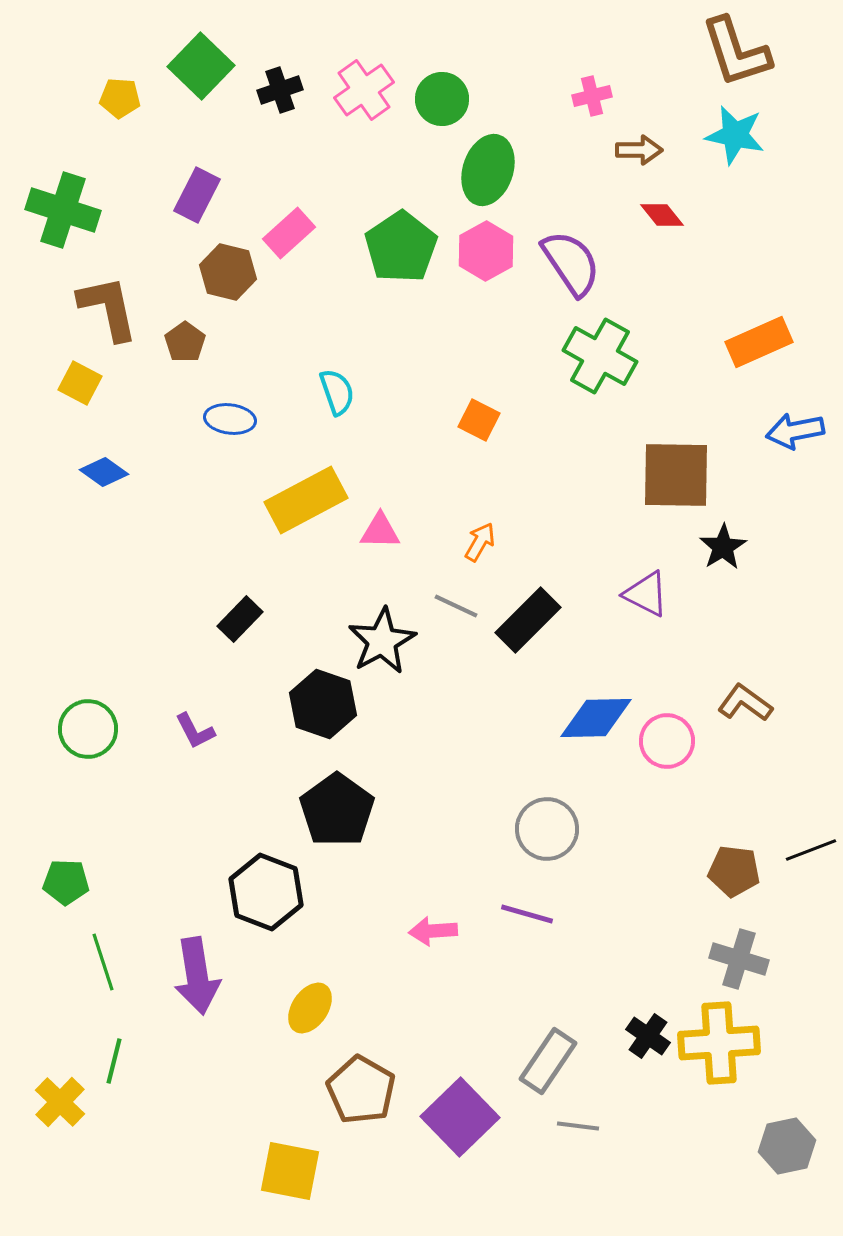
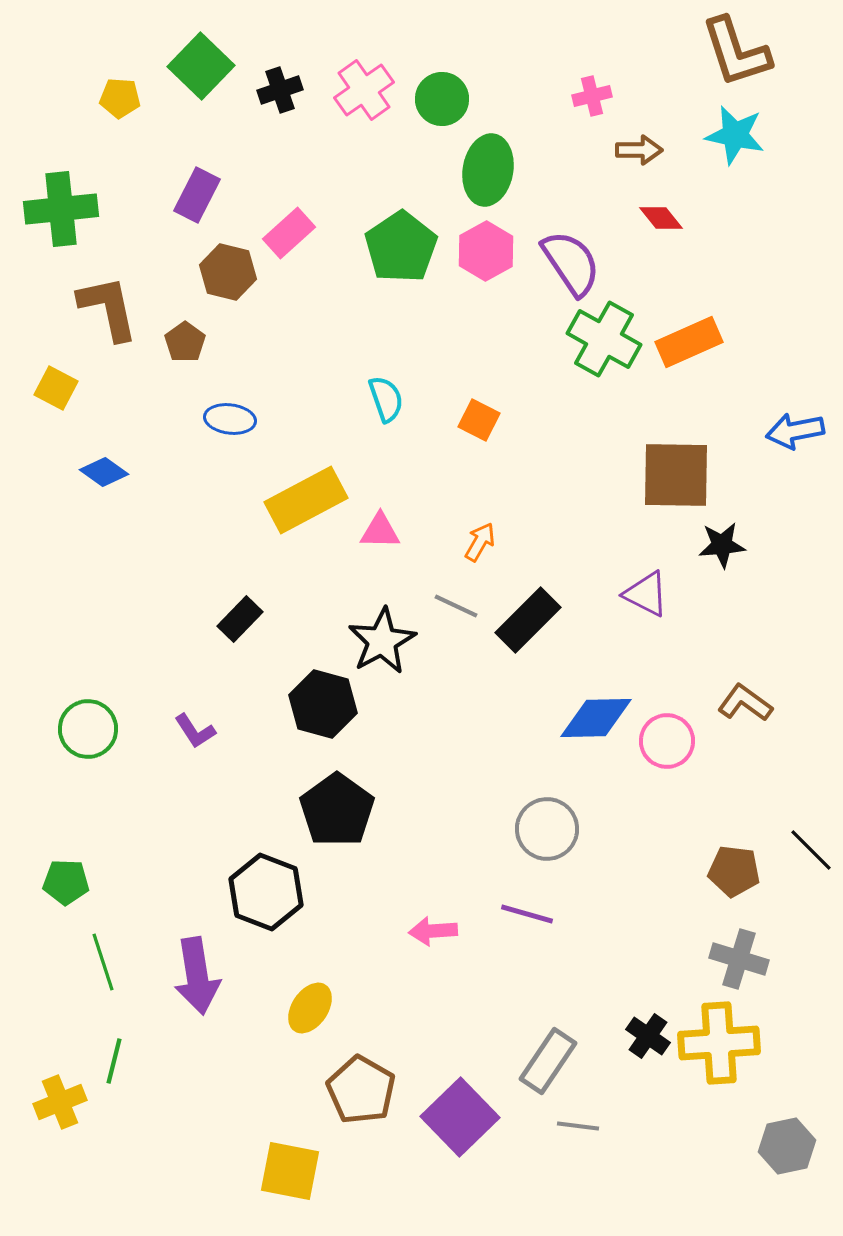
green ellipse at (488, 170): rotated 8 degrees counterclockwise
green cross at (63, 210): moved 2 px left, 1 px up; rotated 24 degrees counterclockwise
red diamond at (662, 215): moved 1 px left, 3 px down
orange rectangle at (759, 342): moved 70 px left
green cross at (600, 356): moved 4 px right, 17 px up
yellow square at (80, 383): moved 24 px left, 5 px down
cyan semicircle at (337, 392): moved 49 px right, 7 px down
black star at (723, 547): moved 1 px left, 2 px up; rotated 27 degrees clockwise
black hexagon at (323, 704): rotated 4 degrees counterclockwise
purple L-shape at (195, 731): rotated 6 degrees counterclockwise
black line at (811, 850): rotated 66 degrees clockwise
yellow cross at (60, 1102): rotated 24 degrees clockwise
